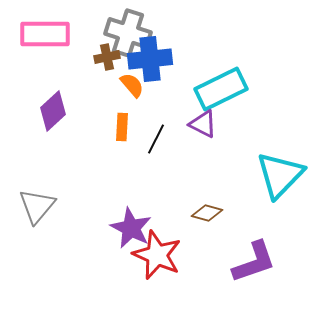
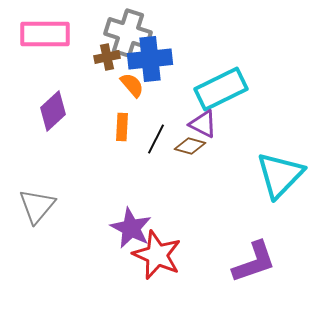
brown diamond: moved 17 px left, 67 px up
